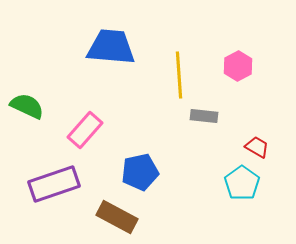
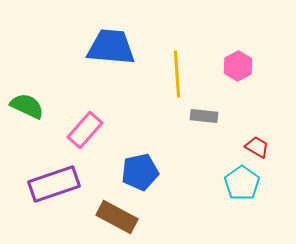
yellow line: moved 2 px left, 1 px up
